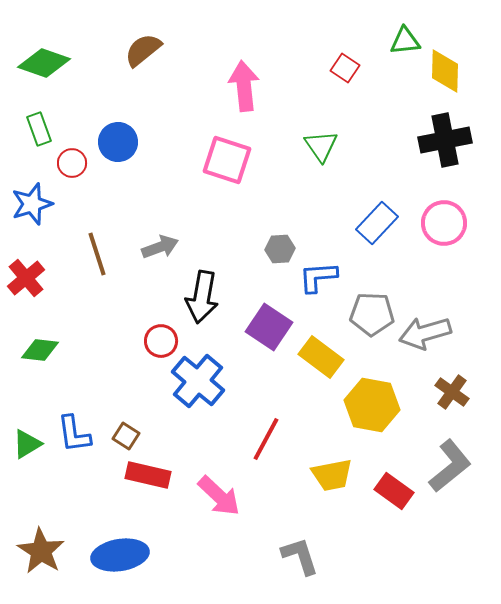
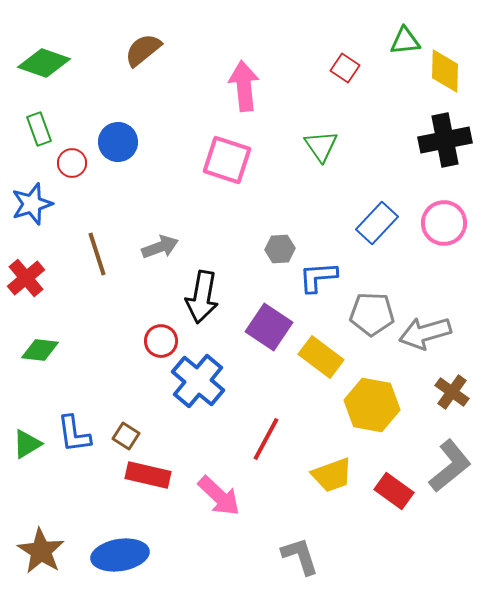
yellow trapezoid at (332, 475): rotated 9 degrees counterclockwise
